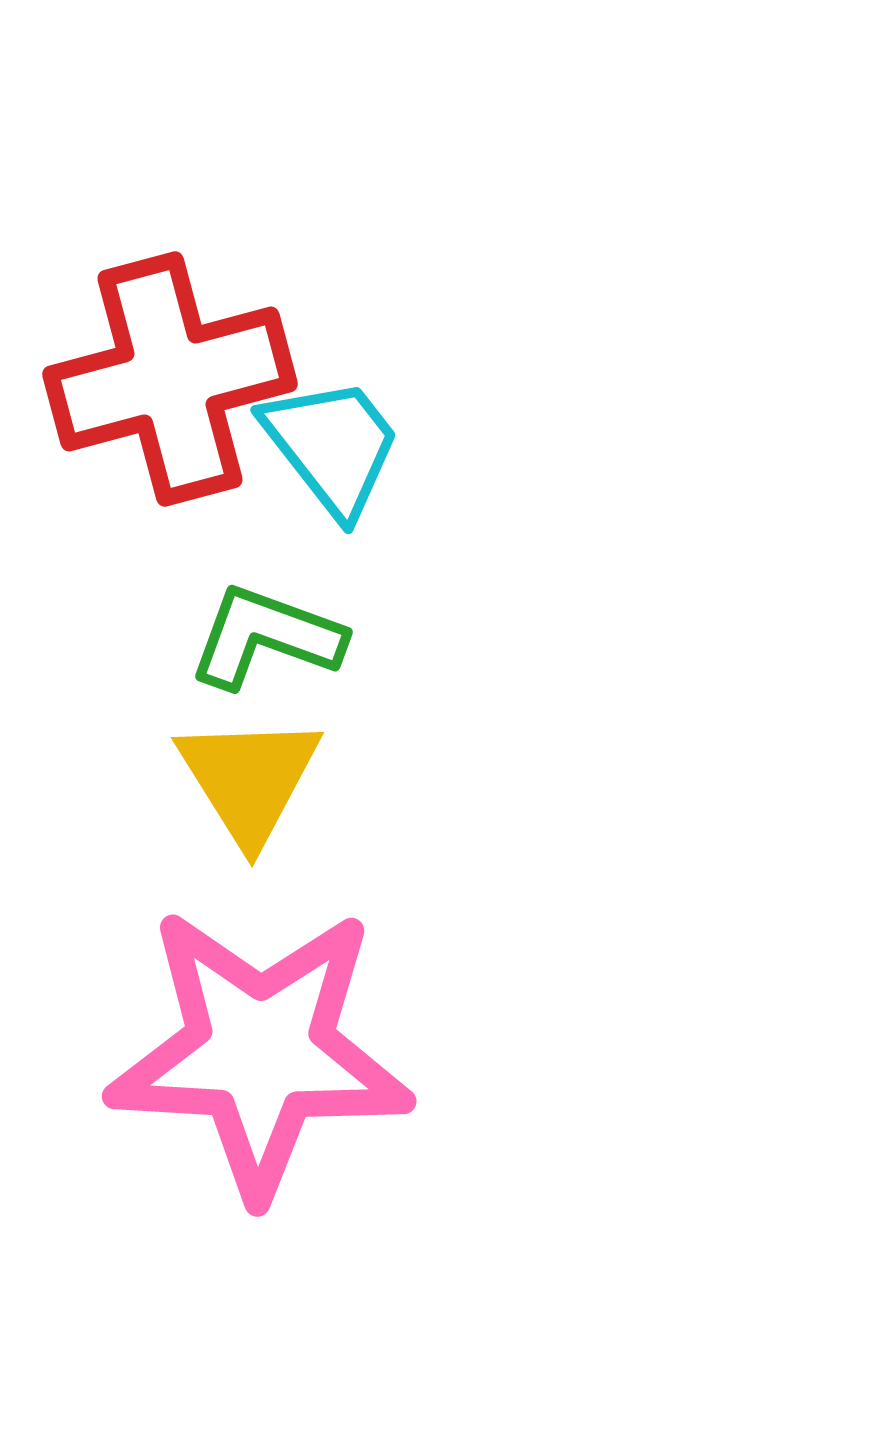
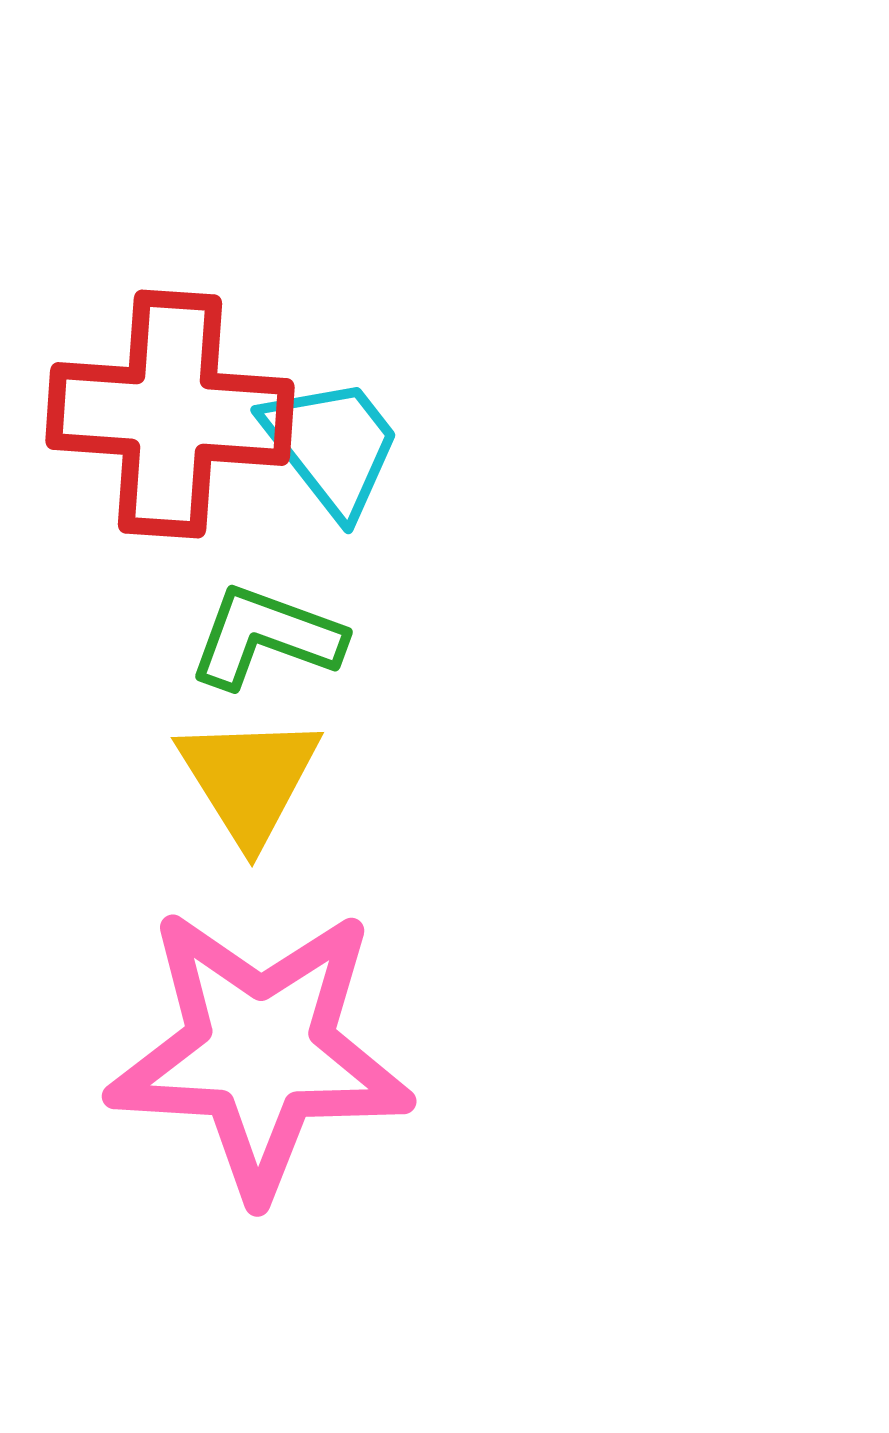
red cross: moved 35 px down; rotated 19 degrees clockwise
